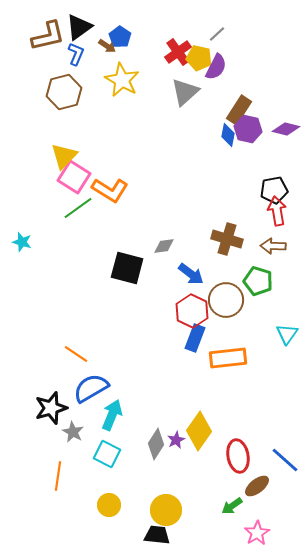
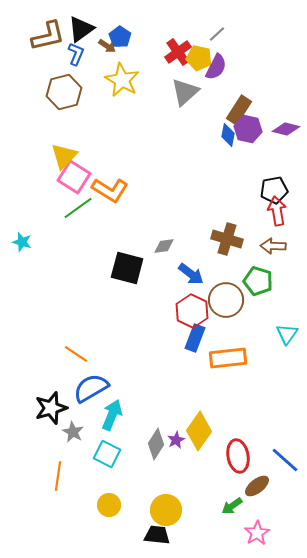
black triangle at (79, 27): moved 2 px right, 2 px down
